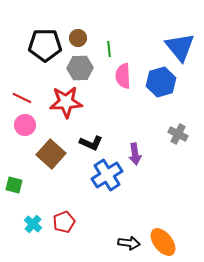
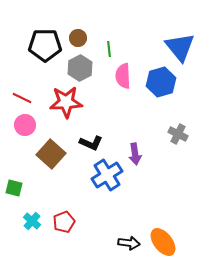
gray hexagon: rotated 25 degrees counterclockwise
green square: moved 3 px down
cyan cross: moved 1 px left, 3 px up
